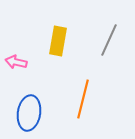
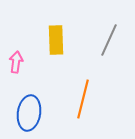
yellow rectangle: moved 2 px left, 1 px up; rotated 12 degrees counterclockwise
pink arrow: rotated 85 degrees clockwise
